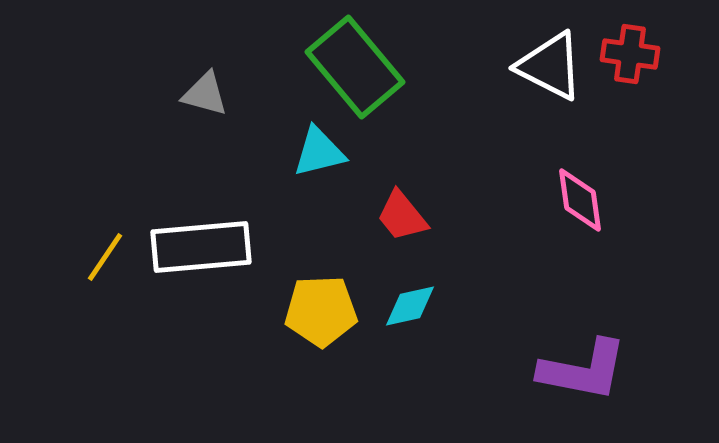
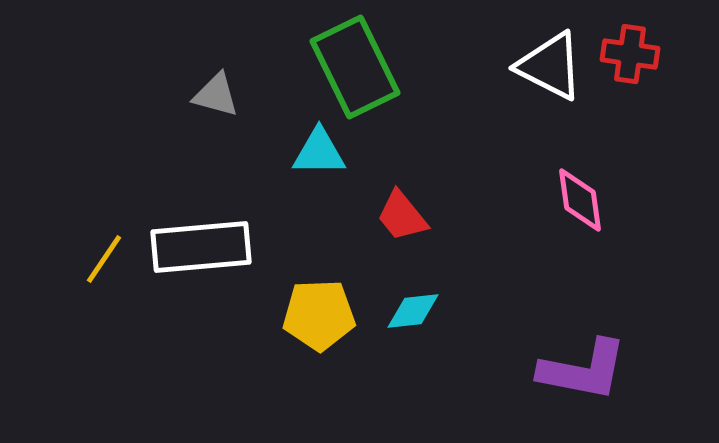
green rectangle: rotated 14 degrees clockwise
gray triangle: moved 11 px right, 1 px down
cyan triangle: rotated 14 degrees clockwise
yellow line: moved 1 px left, 2 px down
cyan diamond: moved 3 px right, 5 px down; rotated 6 degrees clockwise
yellow pentagon: moved 2 px left, 4 px down
